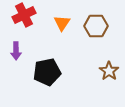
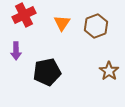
brown hexagon: rotated 20 degrees counterclockwise
